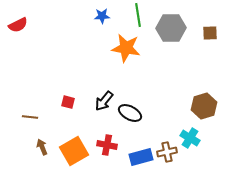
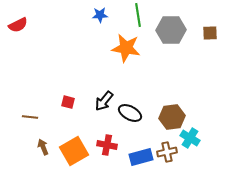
blue star: moved 2 px left, 1 px up
gray hexagon: moved 2 px down
brown hexagon: moved 32 px left, 11 px down; rotated 10 degrees clockwise
brown arrow: moved 1 px right
